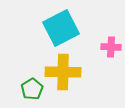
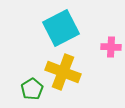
yellow cross: rotated 20 degrees clockwise
